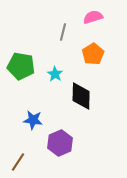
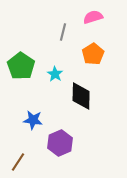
green pentagon: rotated 24 degrees clockwise
